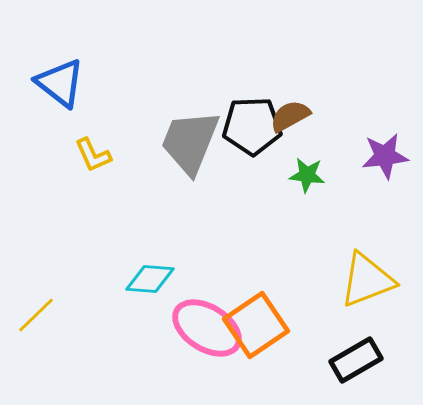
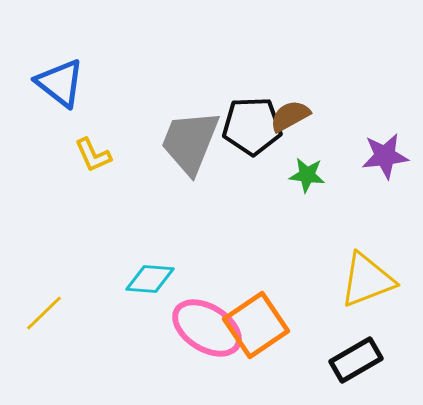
yellow line: moved 8 px right, 2 px up
